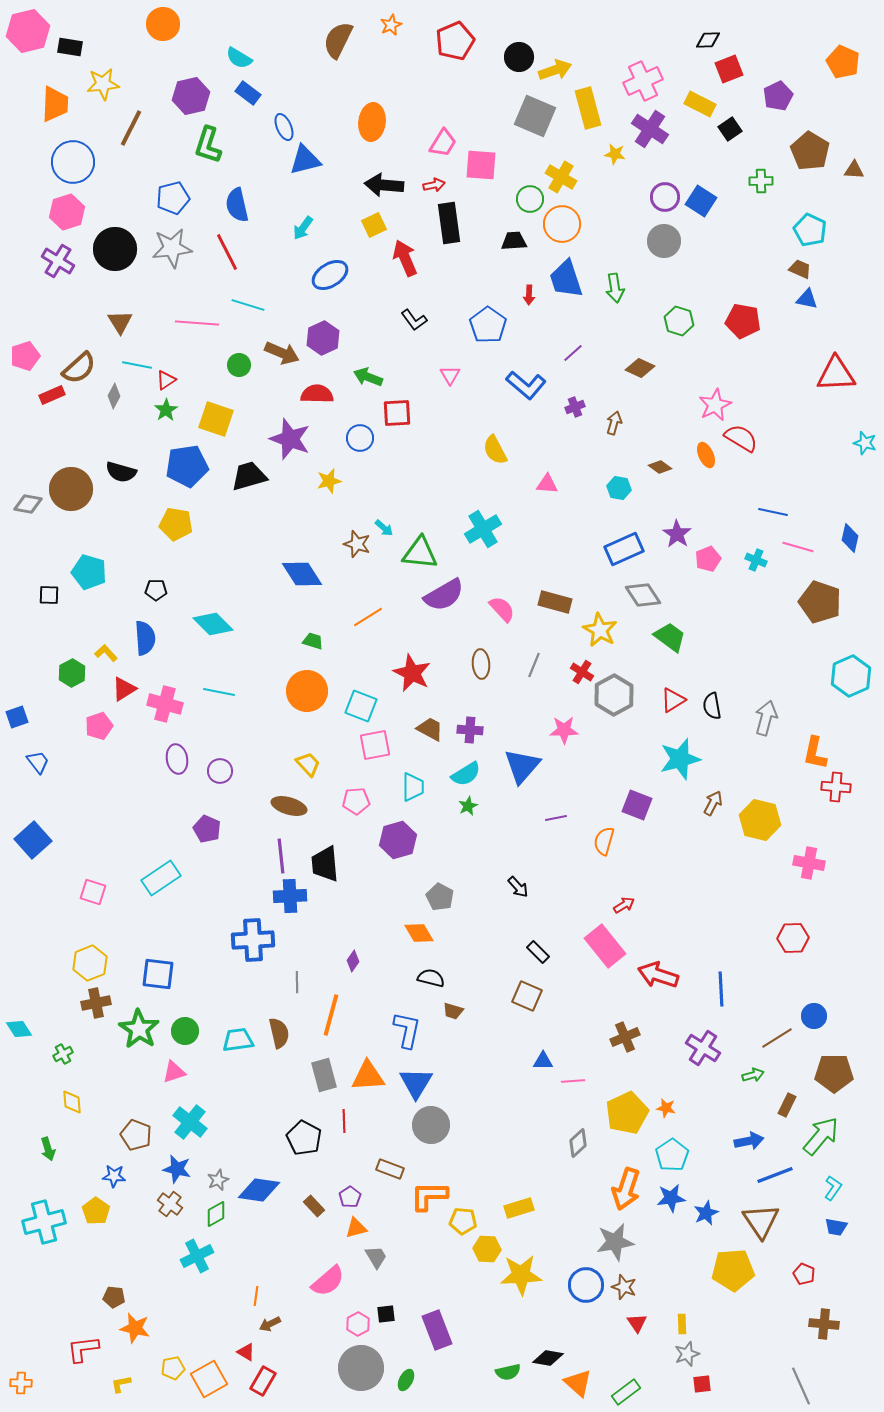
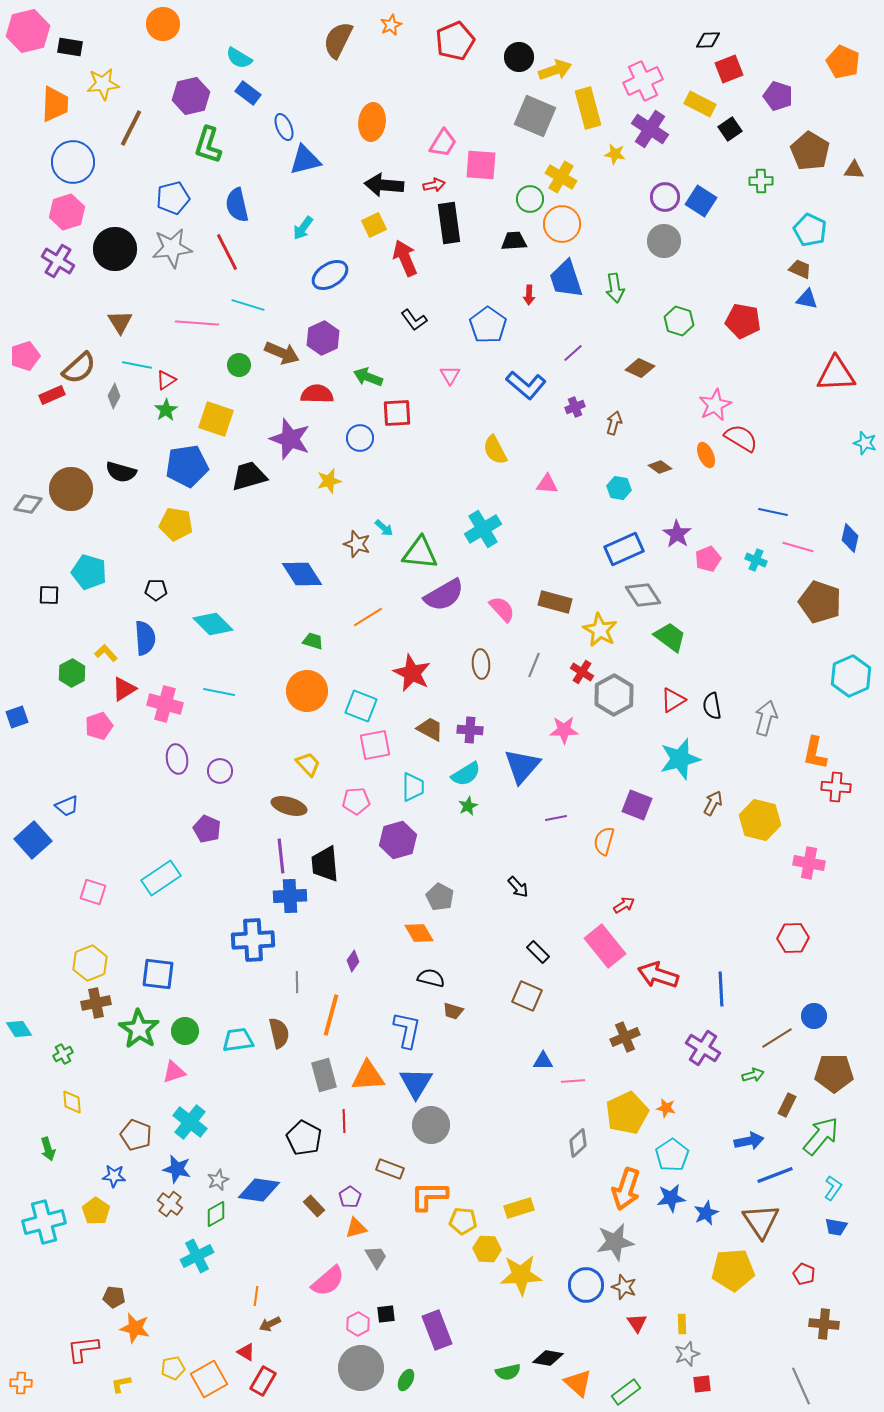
purple pentagon at (778, 96): rotated 28 degrees counterclockwise
blue trapezoid at (38, 762): moved 29 px right, 44 px down; rotated 105 degrees clockwise
